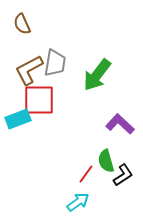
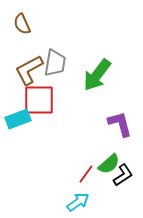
purple L-shape: rotated 32 degrees clockwise
green semicircle: moved 3 px right, 3 px down; rotated 115 degrees counterclockwise
